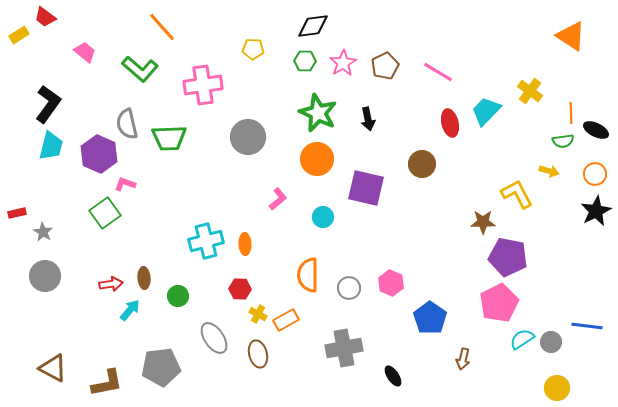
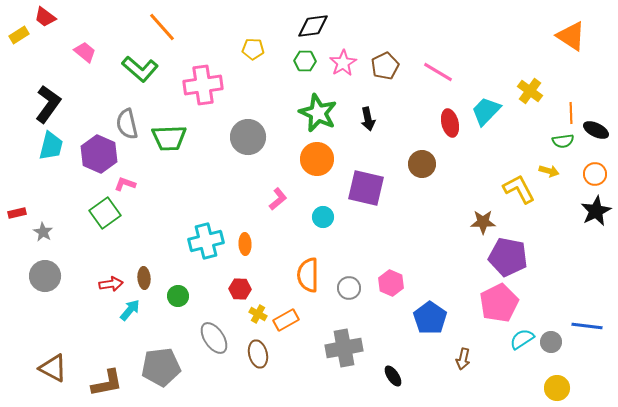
yellow L-shape at (517, 194): moved 2 px right, 5 px up
